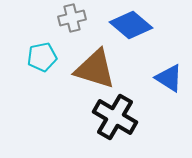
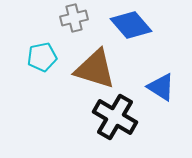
gray cross: moved 2 px right
blue diamond: rotated 9 degrees clockwise
blue triangle: moved 8 px left, 9 px down
